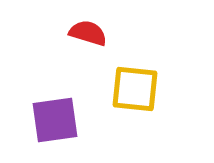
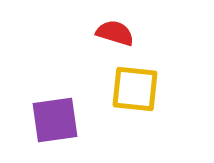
red semicircle: moved 27 px right
